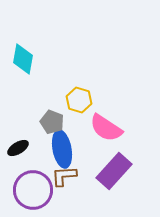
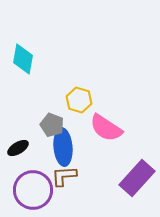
gray pentagon: moved 3 px down
blue ellipse: moved 1 px right, 2 px up; rotated 6 degrees clockwise
purple rectangle: moved 23 px right, 7 px down
